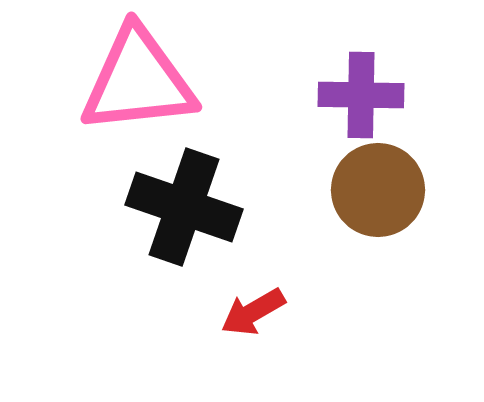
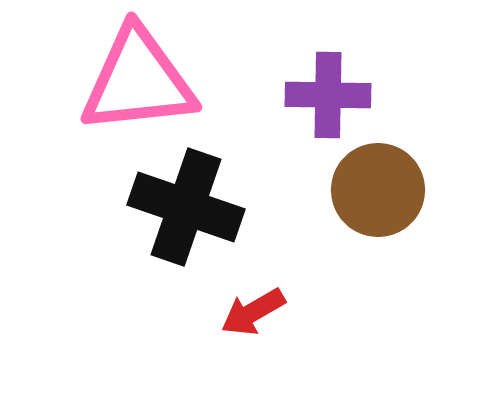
purple cross: moved 33 px left
black cross: moved 2 px right
